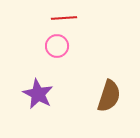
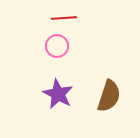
purple star: moved 20 px right
